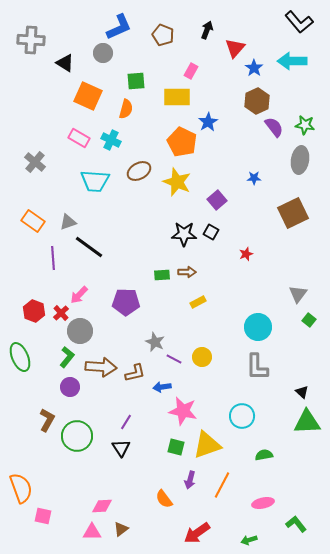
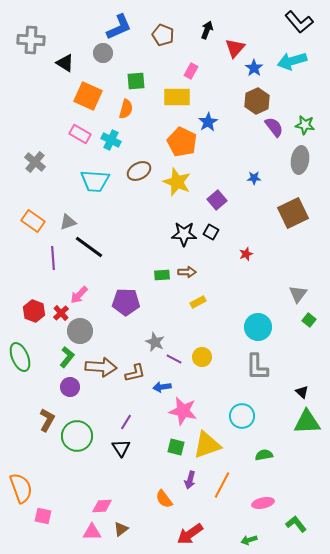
cyan arrow at (292, 61): rotated 16 degrees counterclockwise
pink rectangle at (79, 138): moved 1 px right, 4 px up
red arrow at (197, 533): moved 7 px left, 1 px down
